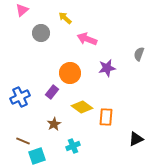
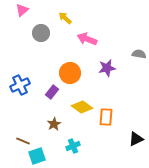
gray semicircle: rotated 80 degrees clockwise
blue cross: moved 12 px up
